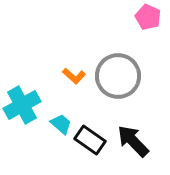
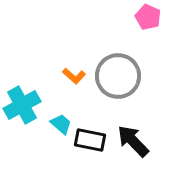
black rectangle: rotated 24 degrees counterclockwise
